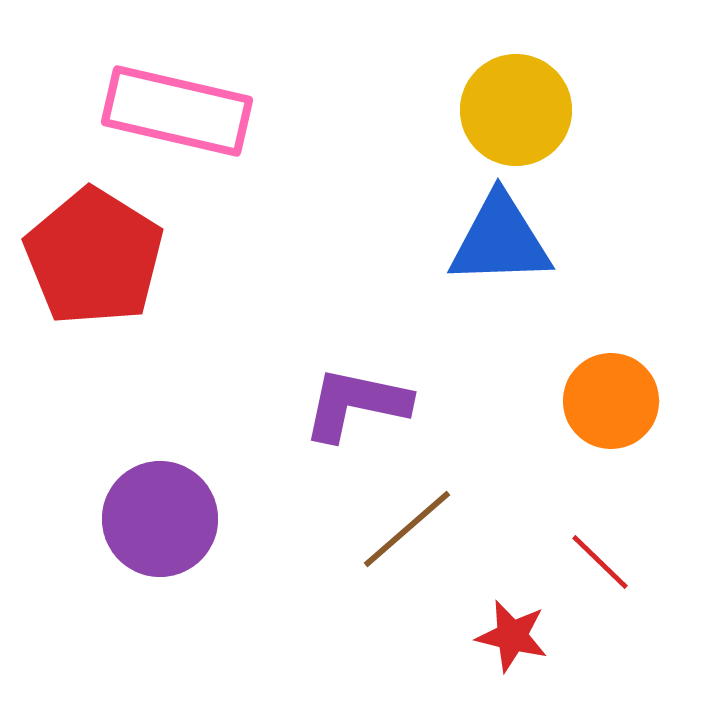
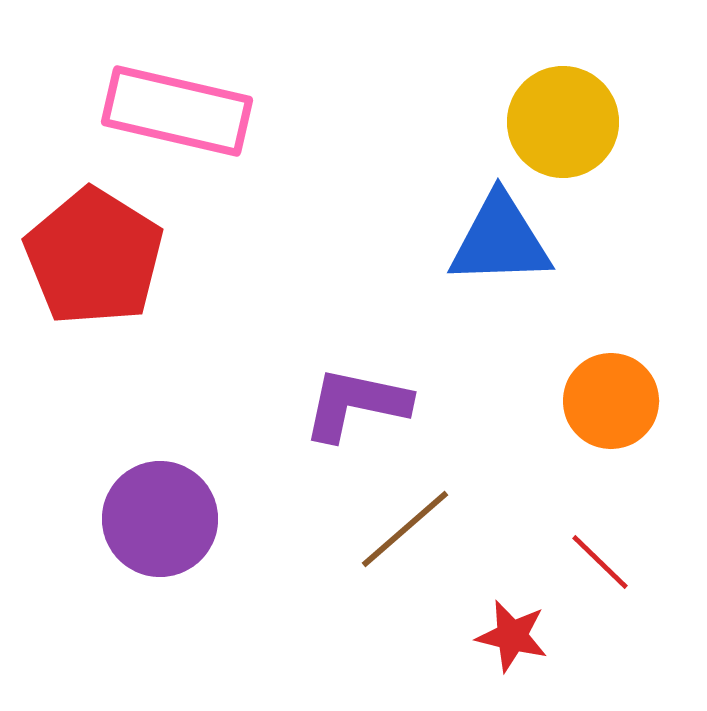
yellow circle: moved 47 px right, 12 px down
brown line: moved 2 px left
